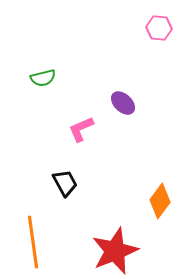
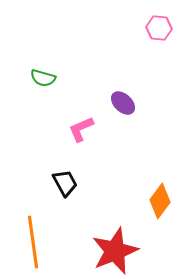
green semicircle: rotated 30 degrees clockwise
